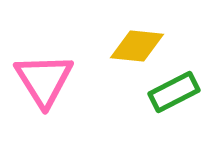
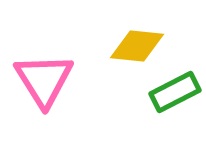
green rectangle: moved 1 px right
